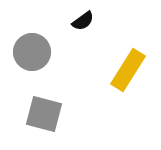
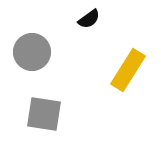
black semicircle: moved 6 px right, 2 px up
gray square: rotated 6 degrees counterclockwise
